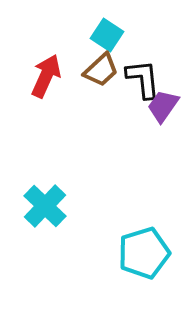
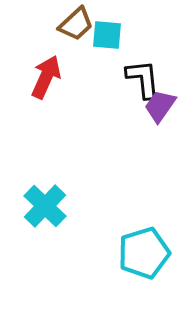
cyan square: rotated 28 degrees counterclockwise
brown trapezoid: moved 25 px left, 46 px up
red arrow: moved 1 px down
purple trapezoid: moved 3 px left
